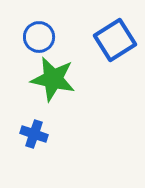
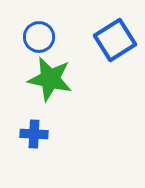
green star: moved 3 px left
blue cross: rotated 16 degrees counterclockwise
